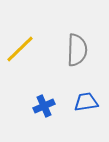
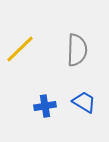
blue trapezoid: moved 2 px left; rotated 40 degrees clockwise
blue cross: moved 1 px right; rotated 15 degrees clockwise
